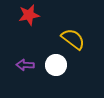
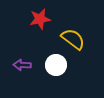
red star: moved 11 px right, 4 px down
purple arrow: moved 3 px left
